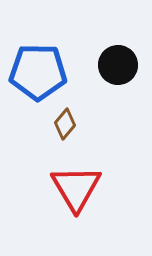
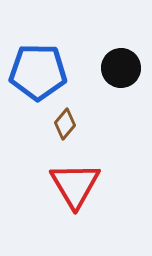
black circle: moved 3 px right, 3 px down
red triangle: moved 1 px left, 3 px up
